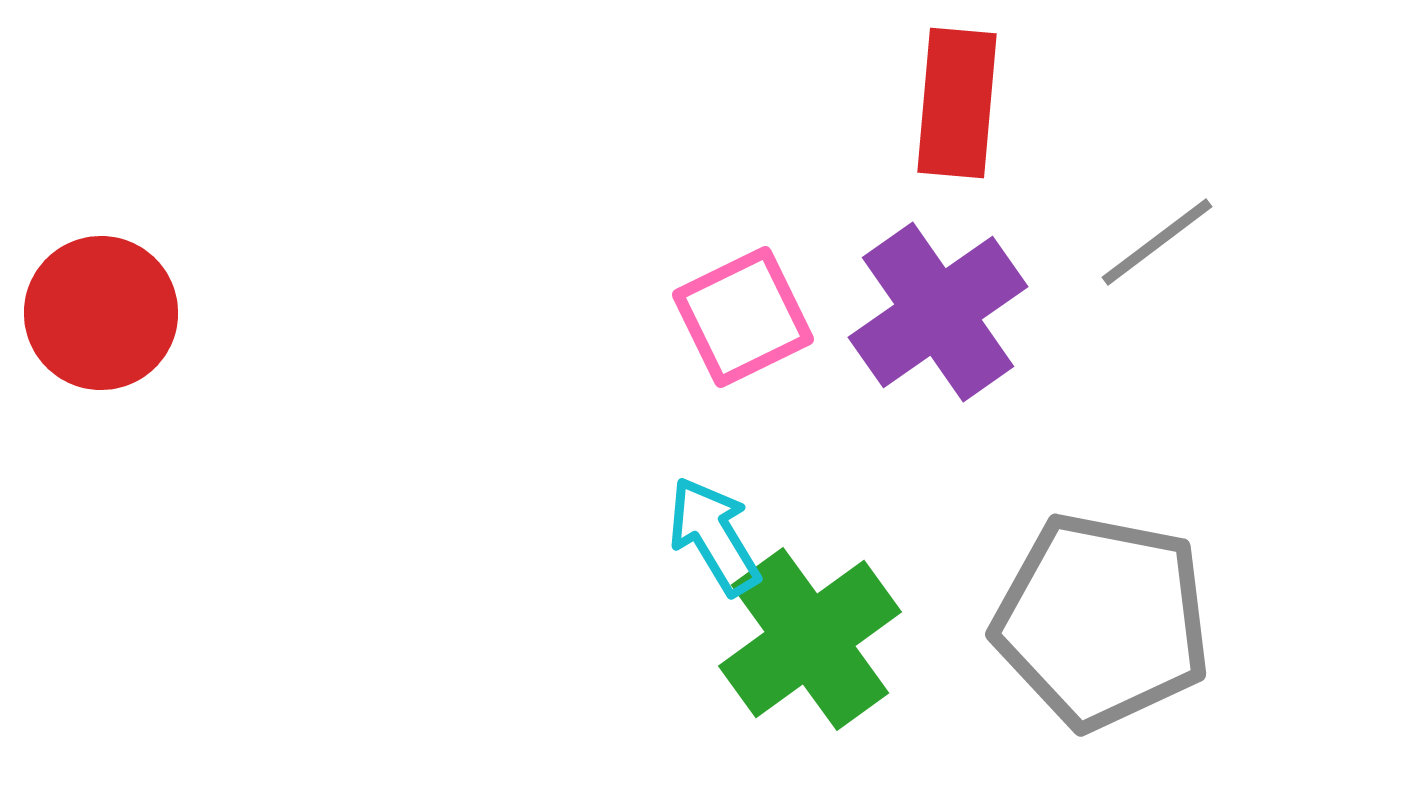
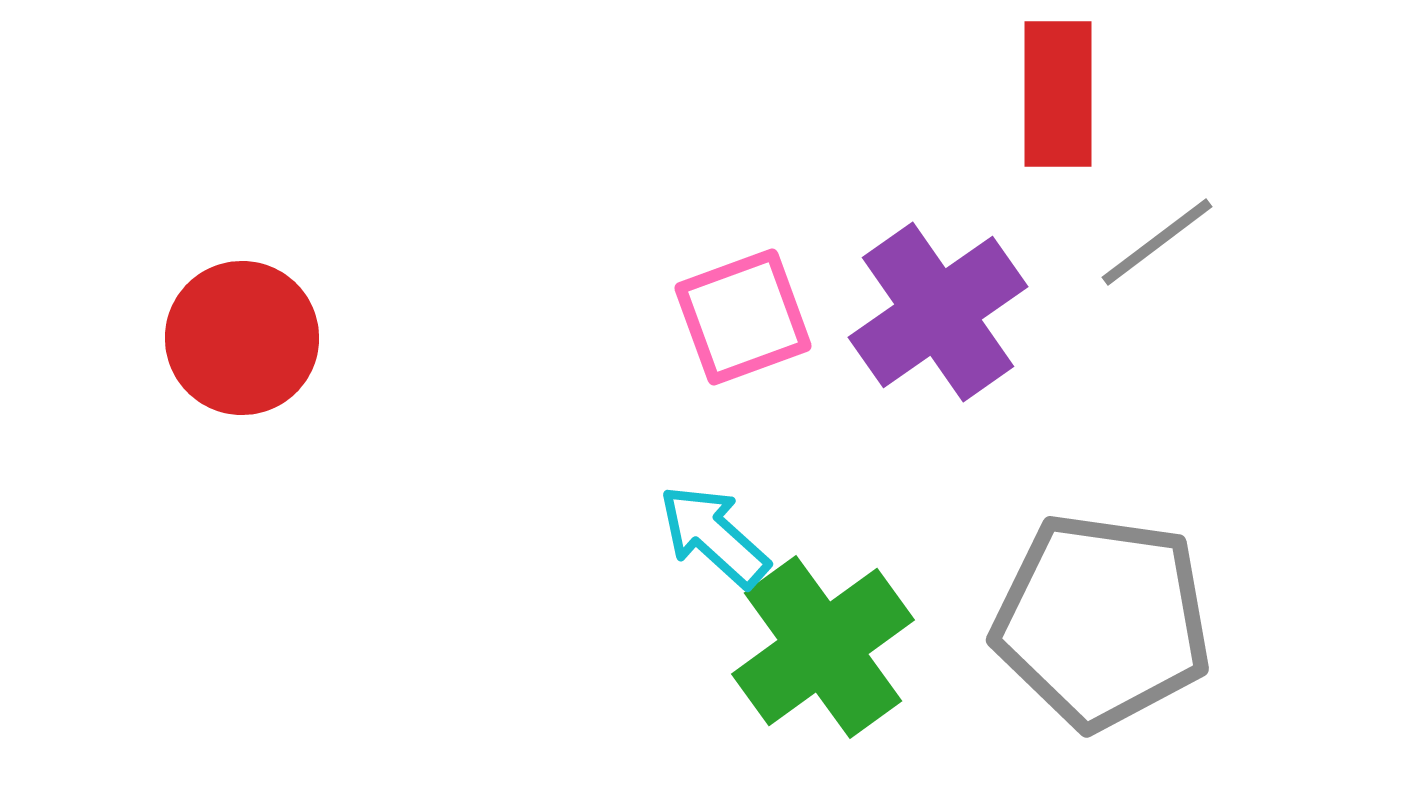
red rectangle: moved 101 px right, 9 px up; rotated 5 degrees counterclockwise
red circle: moved 141 px right, 25 px down
pink square: rotated 6 degrees clockwise
cyan arrow: rotated 17 degrees counterclockwise
gray pentagon: rotated 3 degrees counterclockwise
green cross: moved 13 px right, 8 px down
